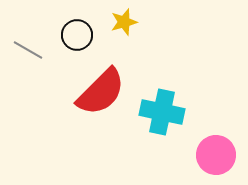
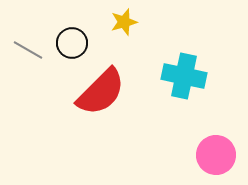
black circle: moved 5 px left, 8 px down
cyan cross: moved 22 px right, 36 px up
